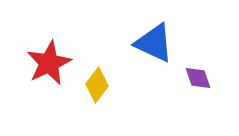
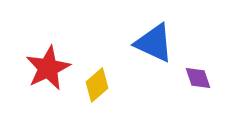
red star: moved 1 px left, 5 px down
yellow diamond: rotated 12 degrees clockwise
